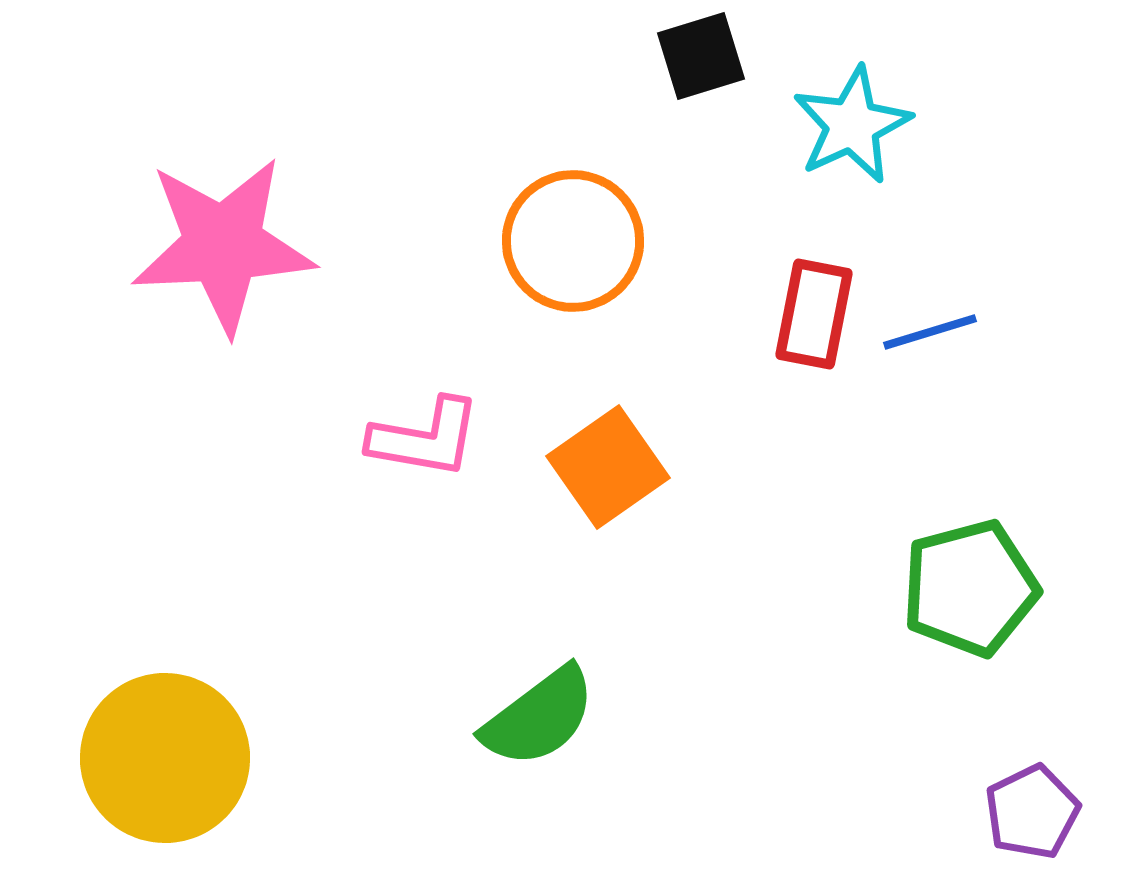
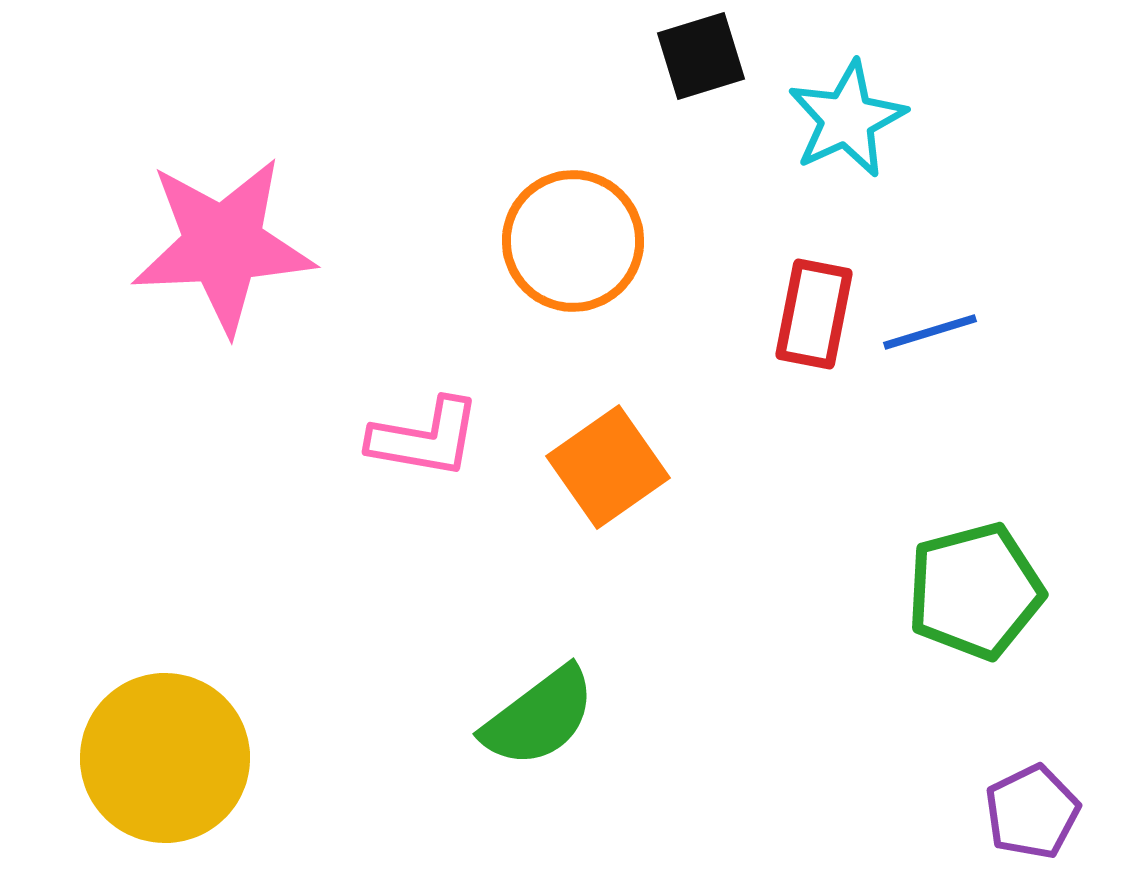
cyan star: moved 5 px left, 6 px up
green pentagon: moved 5 px right, 3 px down
